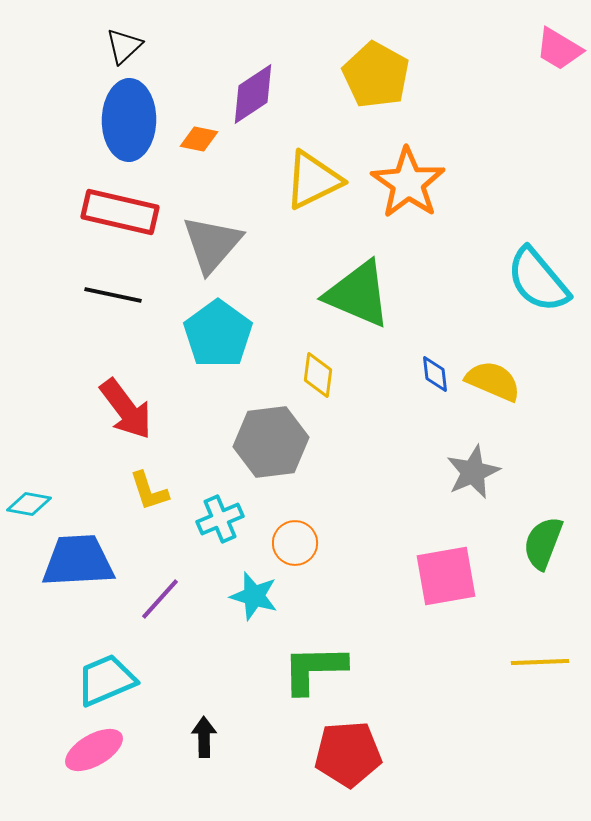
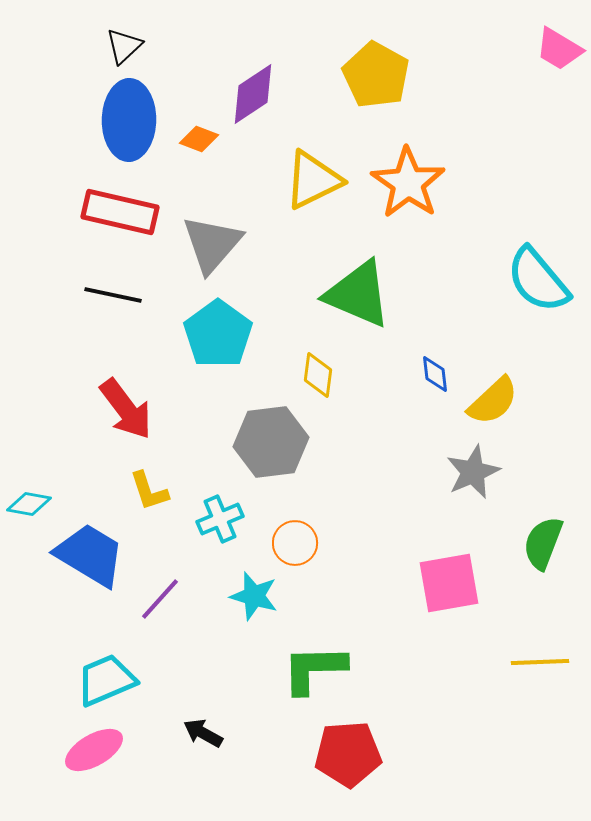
orange diamond: rotated 9 degrees clockwise
yellow semicircle: moved 20 px down; rotated 114 degrees clockwise
blue trapezoid: moved 12 px right, 6 px up; rotated 34 degrees clockwise
pink square: moved 3 px right, 7 px down
black arrow: moved 1 px left, 4 px up; rotated 60 degrees counterclockwise
